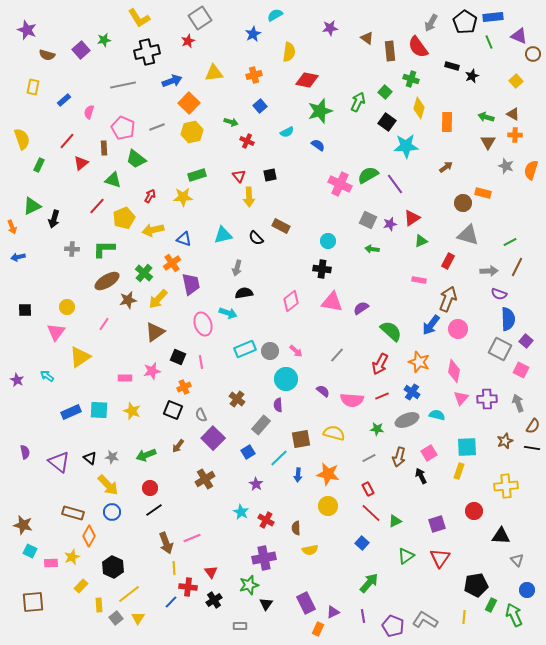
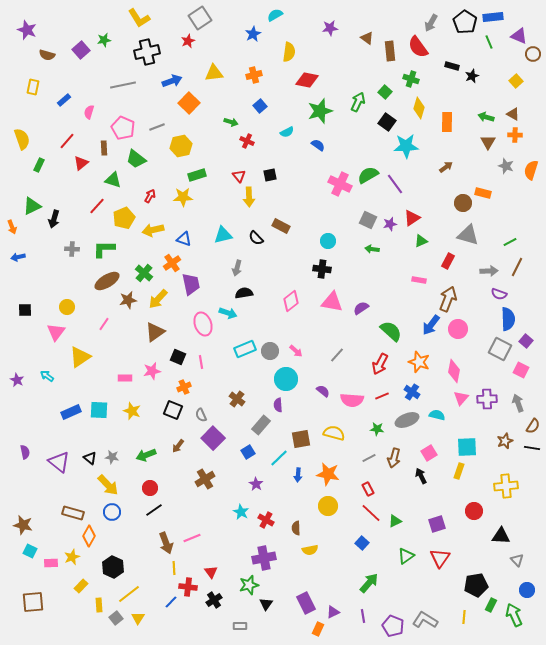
yellow hexagon at (192, 132): moved 11 px left, 14 px down
brown arrow at (399, 457): moved 5 px left, 1 px down
